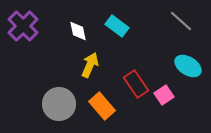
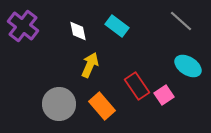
purple cross: rotated 8 degrees counterclockwise
red rectangle: moved 1 px right, 2 px down
